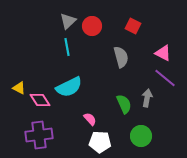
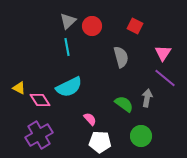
red square: moved 2 px right
pink triangle: rotated 36 degrees clockwise
green semicircle: rotated 30 degrees counterclockwise
purple cross: rotated 24 degrees counterclockwise
